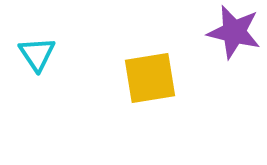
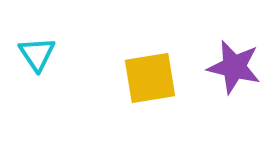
purple star: moved 35 px down
